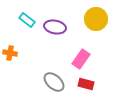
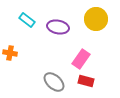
purple ellipse: moved 3 px right
red rectangle: moved 3 px up
